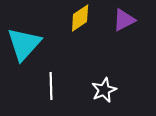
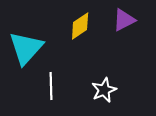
yellow diamond: moved 8 px down
cyan triangle: moved 2 px right, 4 px down
